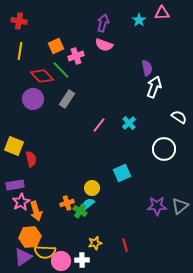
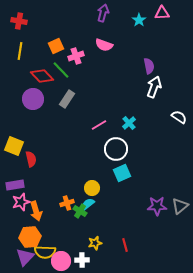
purple arrow: moved 10 px up
purple semicircle: moved 2 px right, 2 px up
pink line: rotated 21 degrees clockwise
white circle: moved 48 px left
pink star: rotated 12 degrees clockwise
purple triangle: moved 2 px right; rotated 12 degrees counterclockwise
